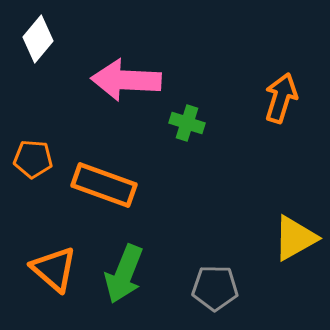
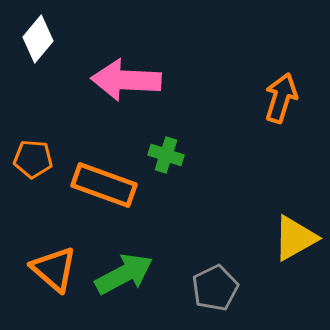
green cross: moved 21 px left, 32 px down
green arrow: rotated 140 degrees counterclockwise
gray pentagon: rotated 27 degrees counterclockwise
